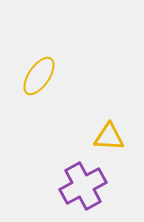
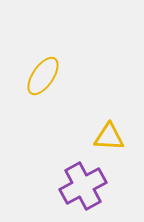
yellow ellipse: moved 4 px right
